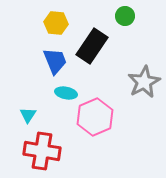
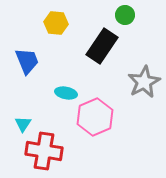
green circle: moved 1 px up
black rectangle: moved 10 px right
blue trapezoid: moved 28 px left
cyan triangle: moved 5 px left, 9 px down
red cross: moved 2 px right
